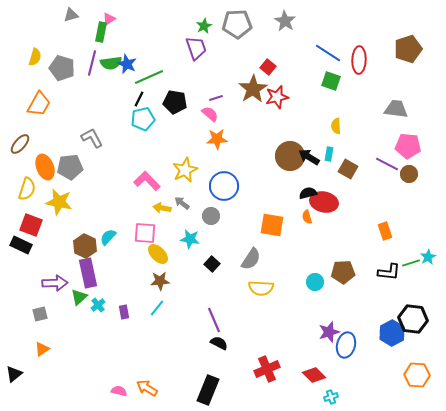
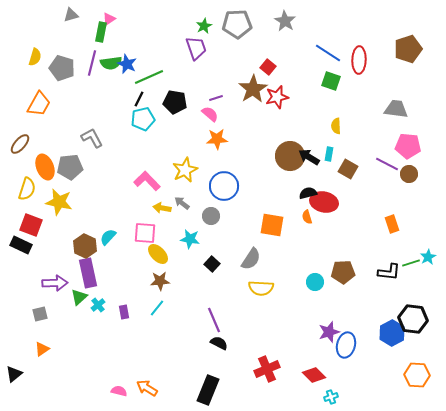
orange rectangle at (385, 231): moved 7 px right, 7 px up
